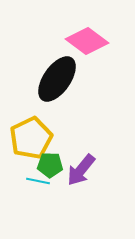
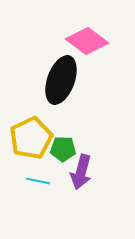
black ellipse: moved 4 px right, 1 px down; rotated 15 degrees counterclockwise
green pentagon: moved 13 px right, 16 px up
purple arrow: moved 2 px down; rotated 24 degrees counterclockwise
